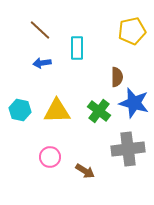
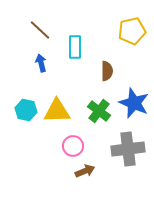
cyan rectangle: moved 2 px left, 1 px up
blue arrow: moved 1 px left; rotated 84 degrees clockwise
brown semicircle: moved 10 px left, 6 px up
blue star: rotated 8 degrees clockwise
cyan hexagon: moved 6 px right
pink circle: moved 23 px right, 11 px up
brown arrow: rotated 54 degrees counterclockwise
